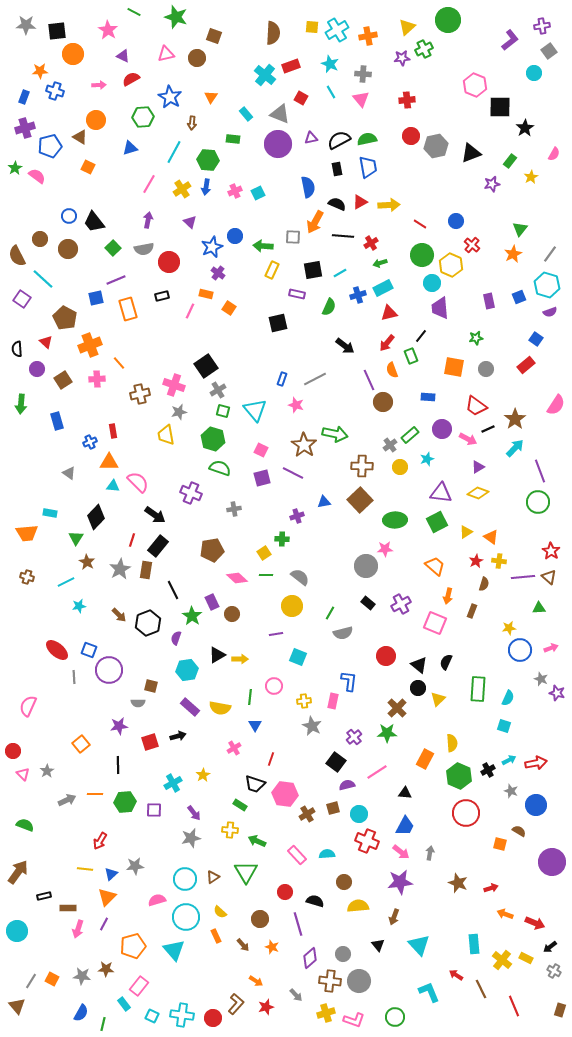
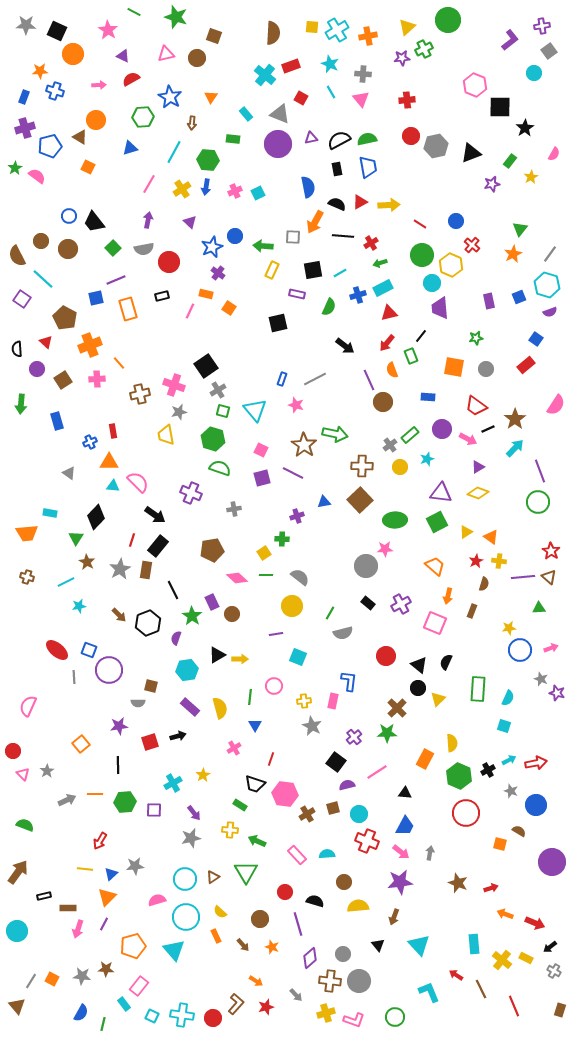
black square at (57, 31): rotated 30 degrees clockwise
brown circle at (40, 239): moved 1 px right, 2 px down
yellow semicircle at (220, 708): rotated 115 degrees counterclockwise
